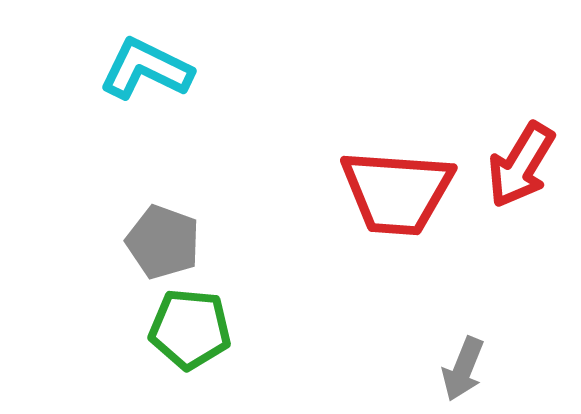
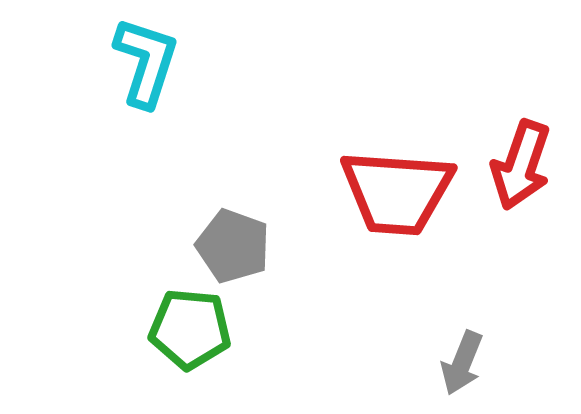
cyan L-shape: moved 7 px up; rotated 82 degrees clockwise
red arrow: rotated 12 degrees counterclockwise
gray pentagon: moved 70 px right, 4 px down
gray arrow: moved 1 px left, 6 px up
